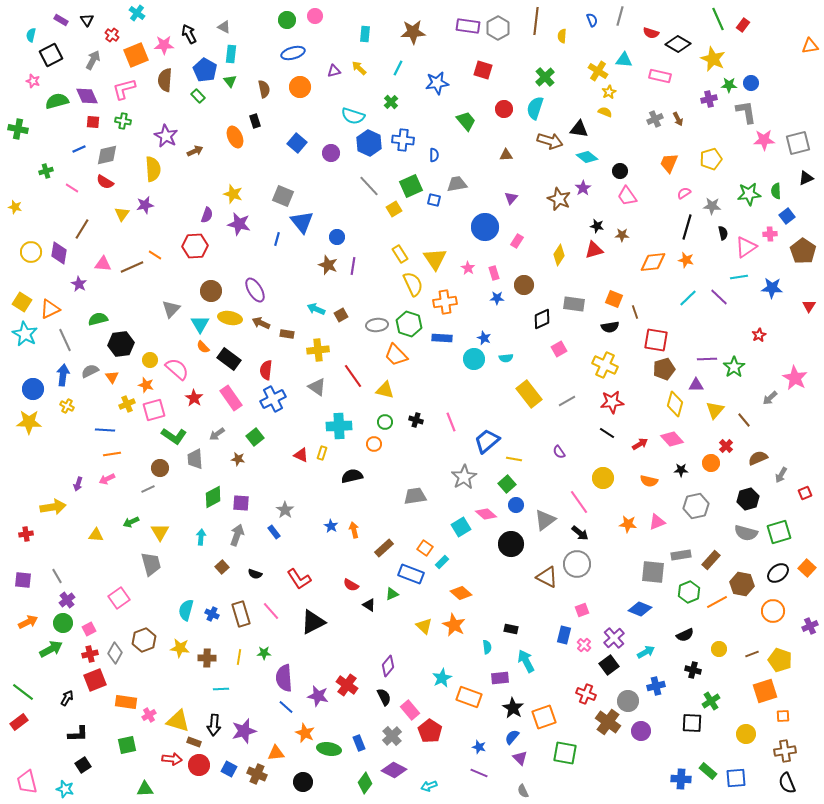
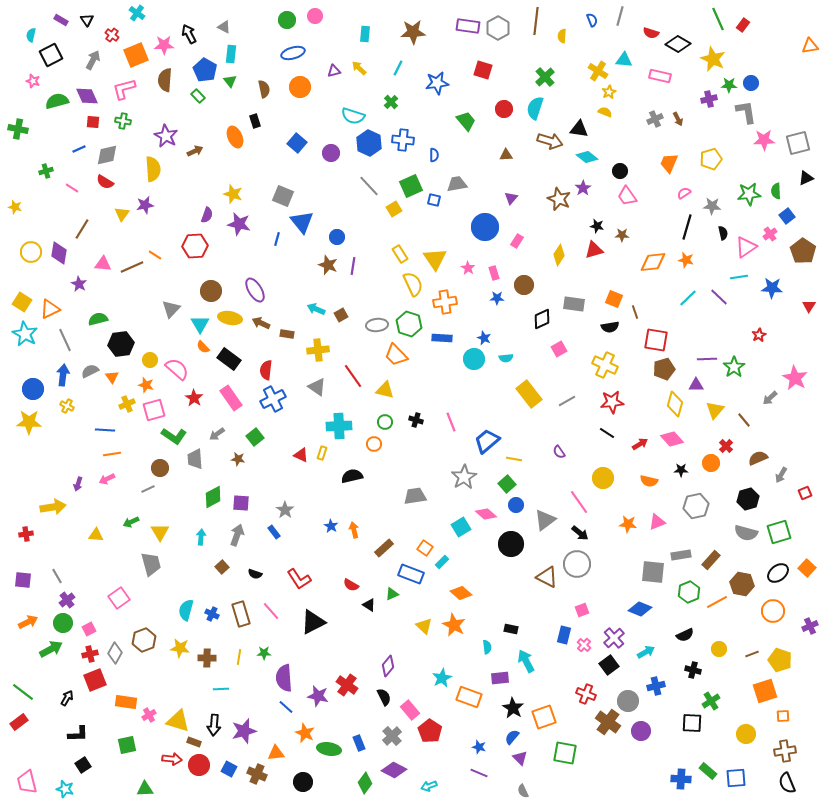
pink cross at (770, 234): rotated 32 degrees counterclockwise
